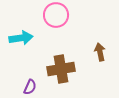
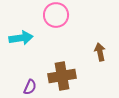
brown cross: moved 1 px right, 7 px down
